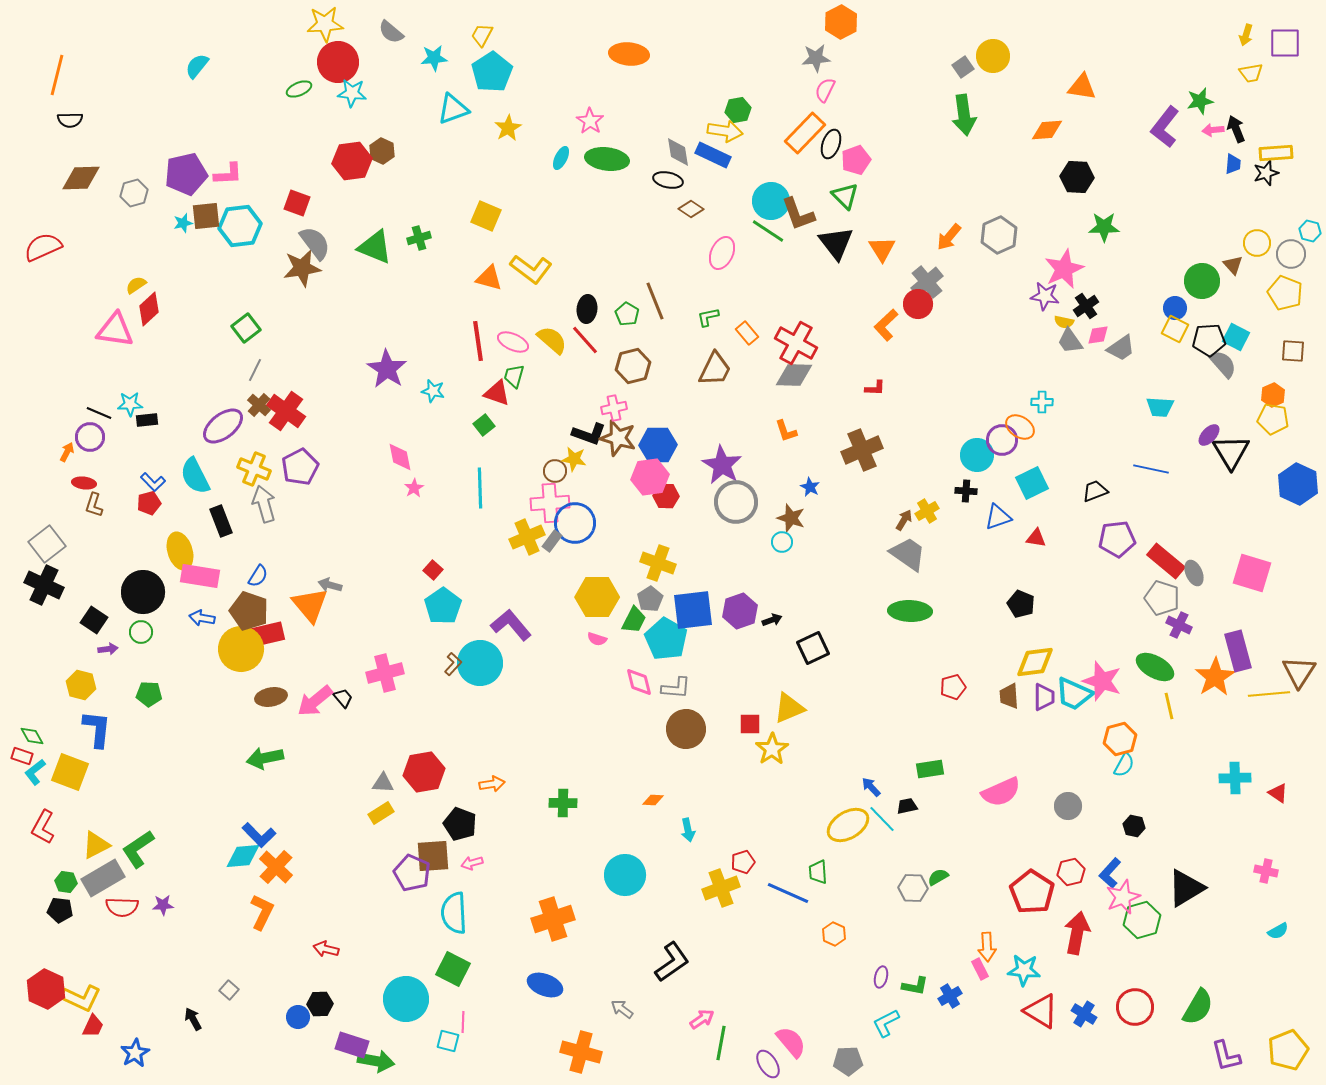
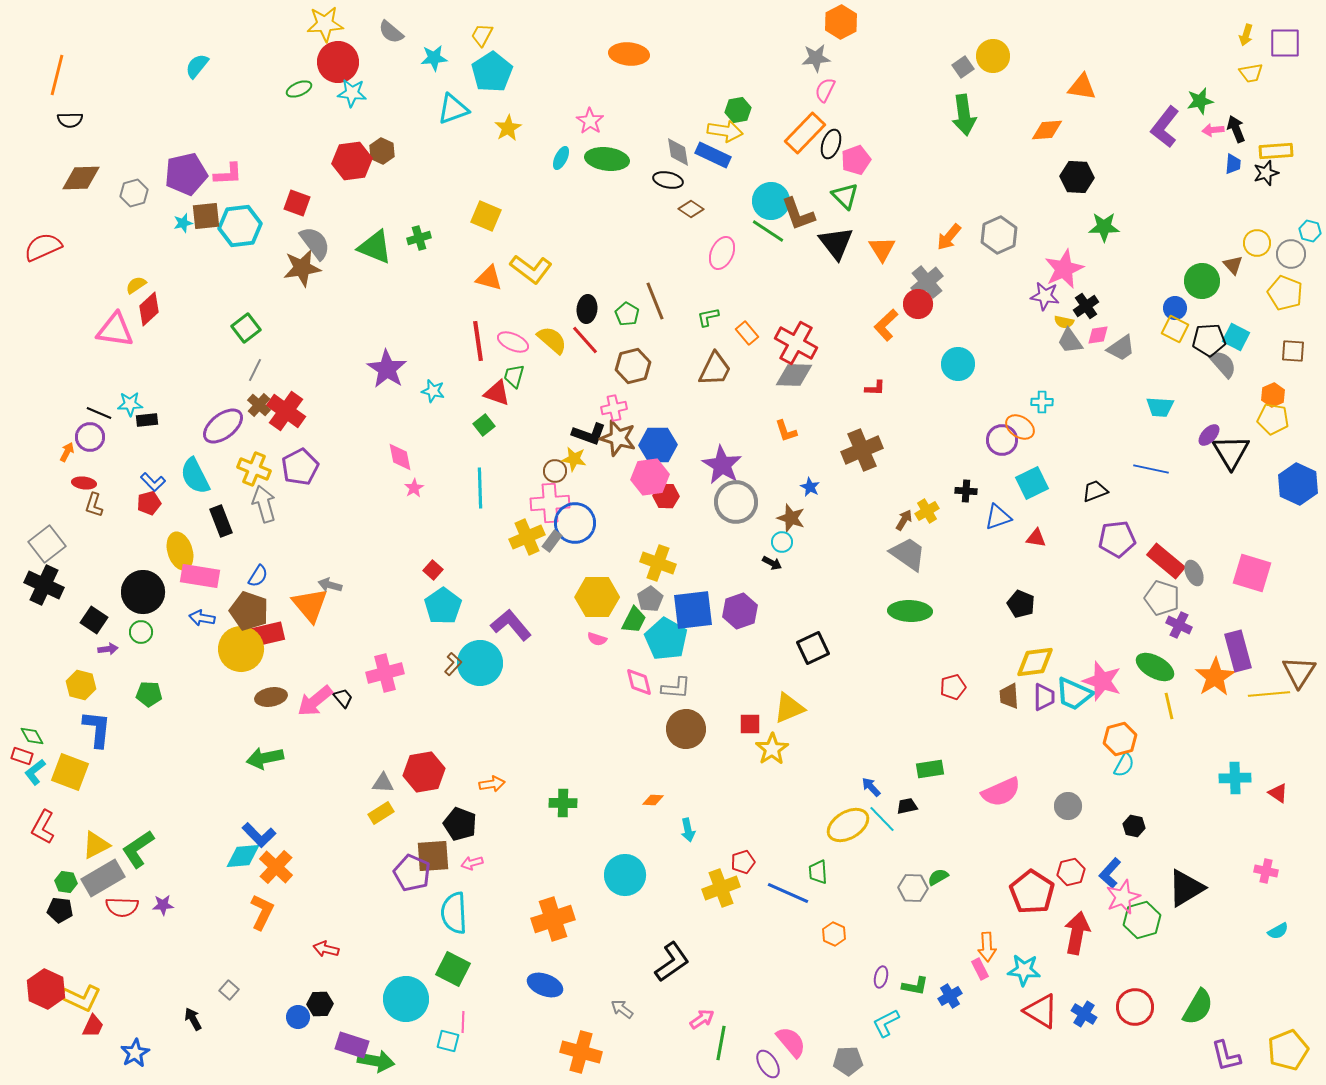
yellow rectangle at (1276, 153): moved 2 px up
cyan circle at (977, 455): moved 19 px left, 91 px up
black arrow at (772, 620): moved 57 px up; rotated 48 degrees clockwise
